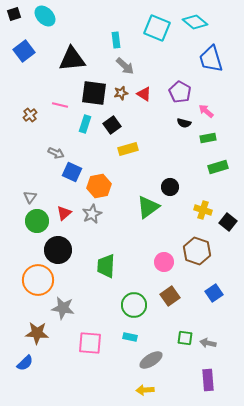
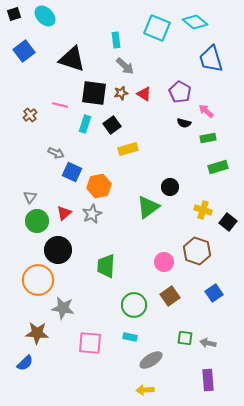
black triangle at (72, 59): rotated 24 degrees clockwise
